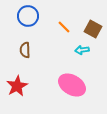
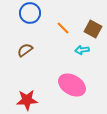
blue circle: moved 2 px right, 3 px up
orange line: moved 1 px left, 1 px down
brown semicircle: rotated 56 degrees clockwise
red star: moved 10 px right, 14 px down; rotated 25 degrees clockwise
